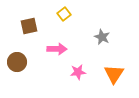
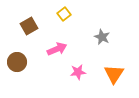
brown square: rotated 18 degrees counterclockwise
pink arrow: rotated 24 degrees counterclockwise
